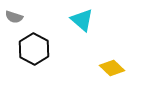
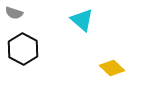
gray semicircle: moved 4 px up
black hexagon: moved 11 px left
